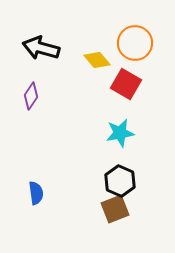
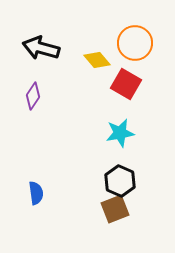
purple diamond: moved 2 px right
